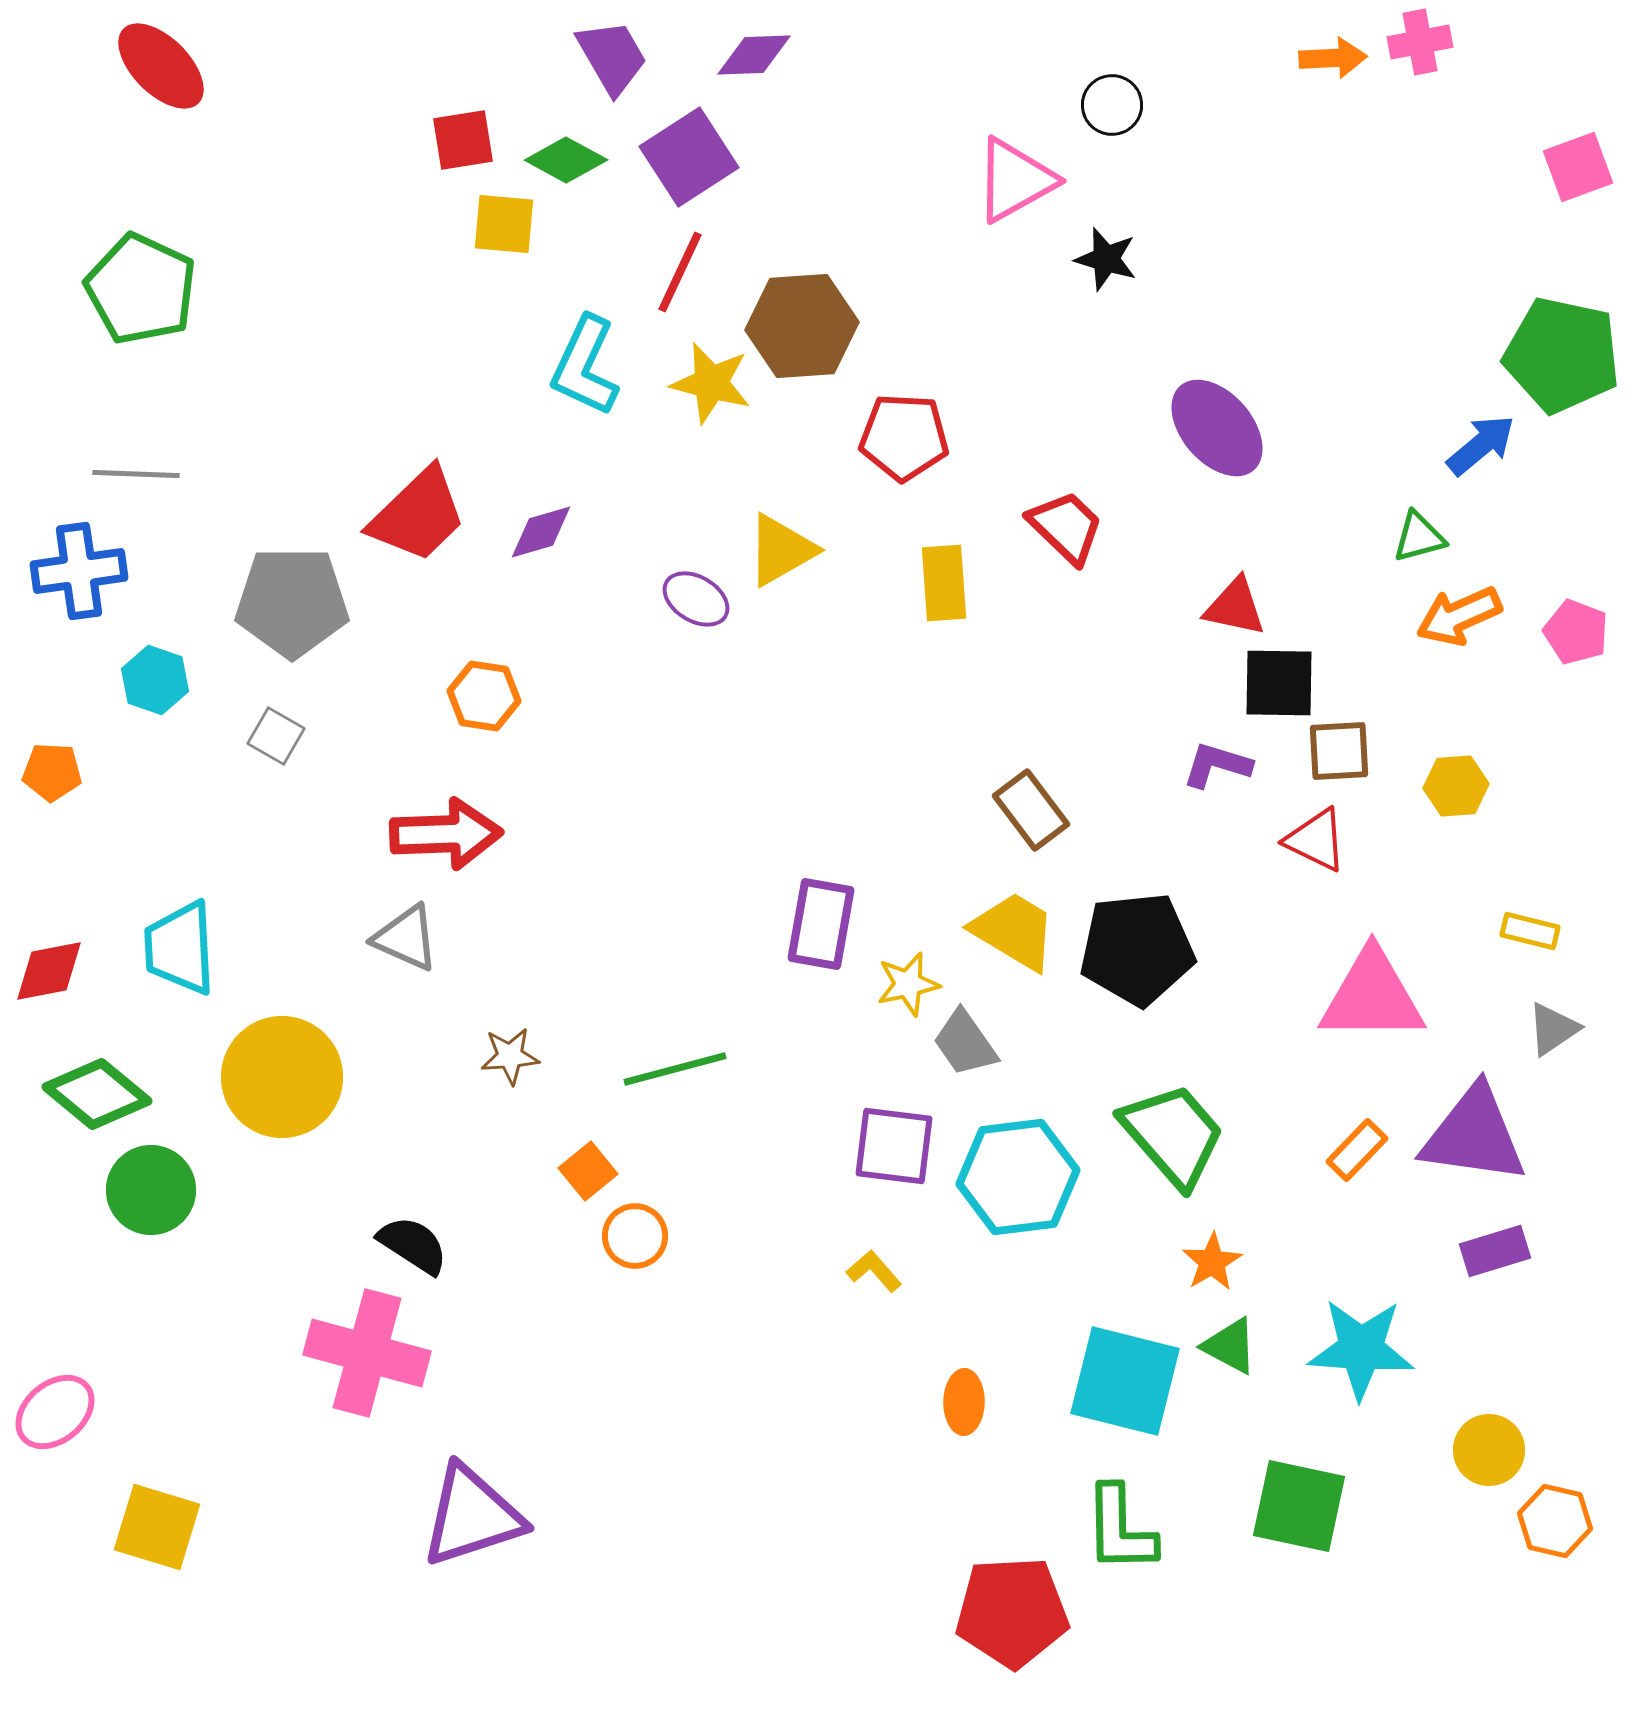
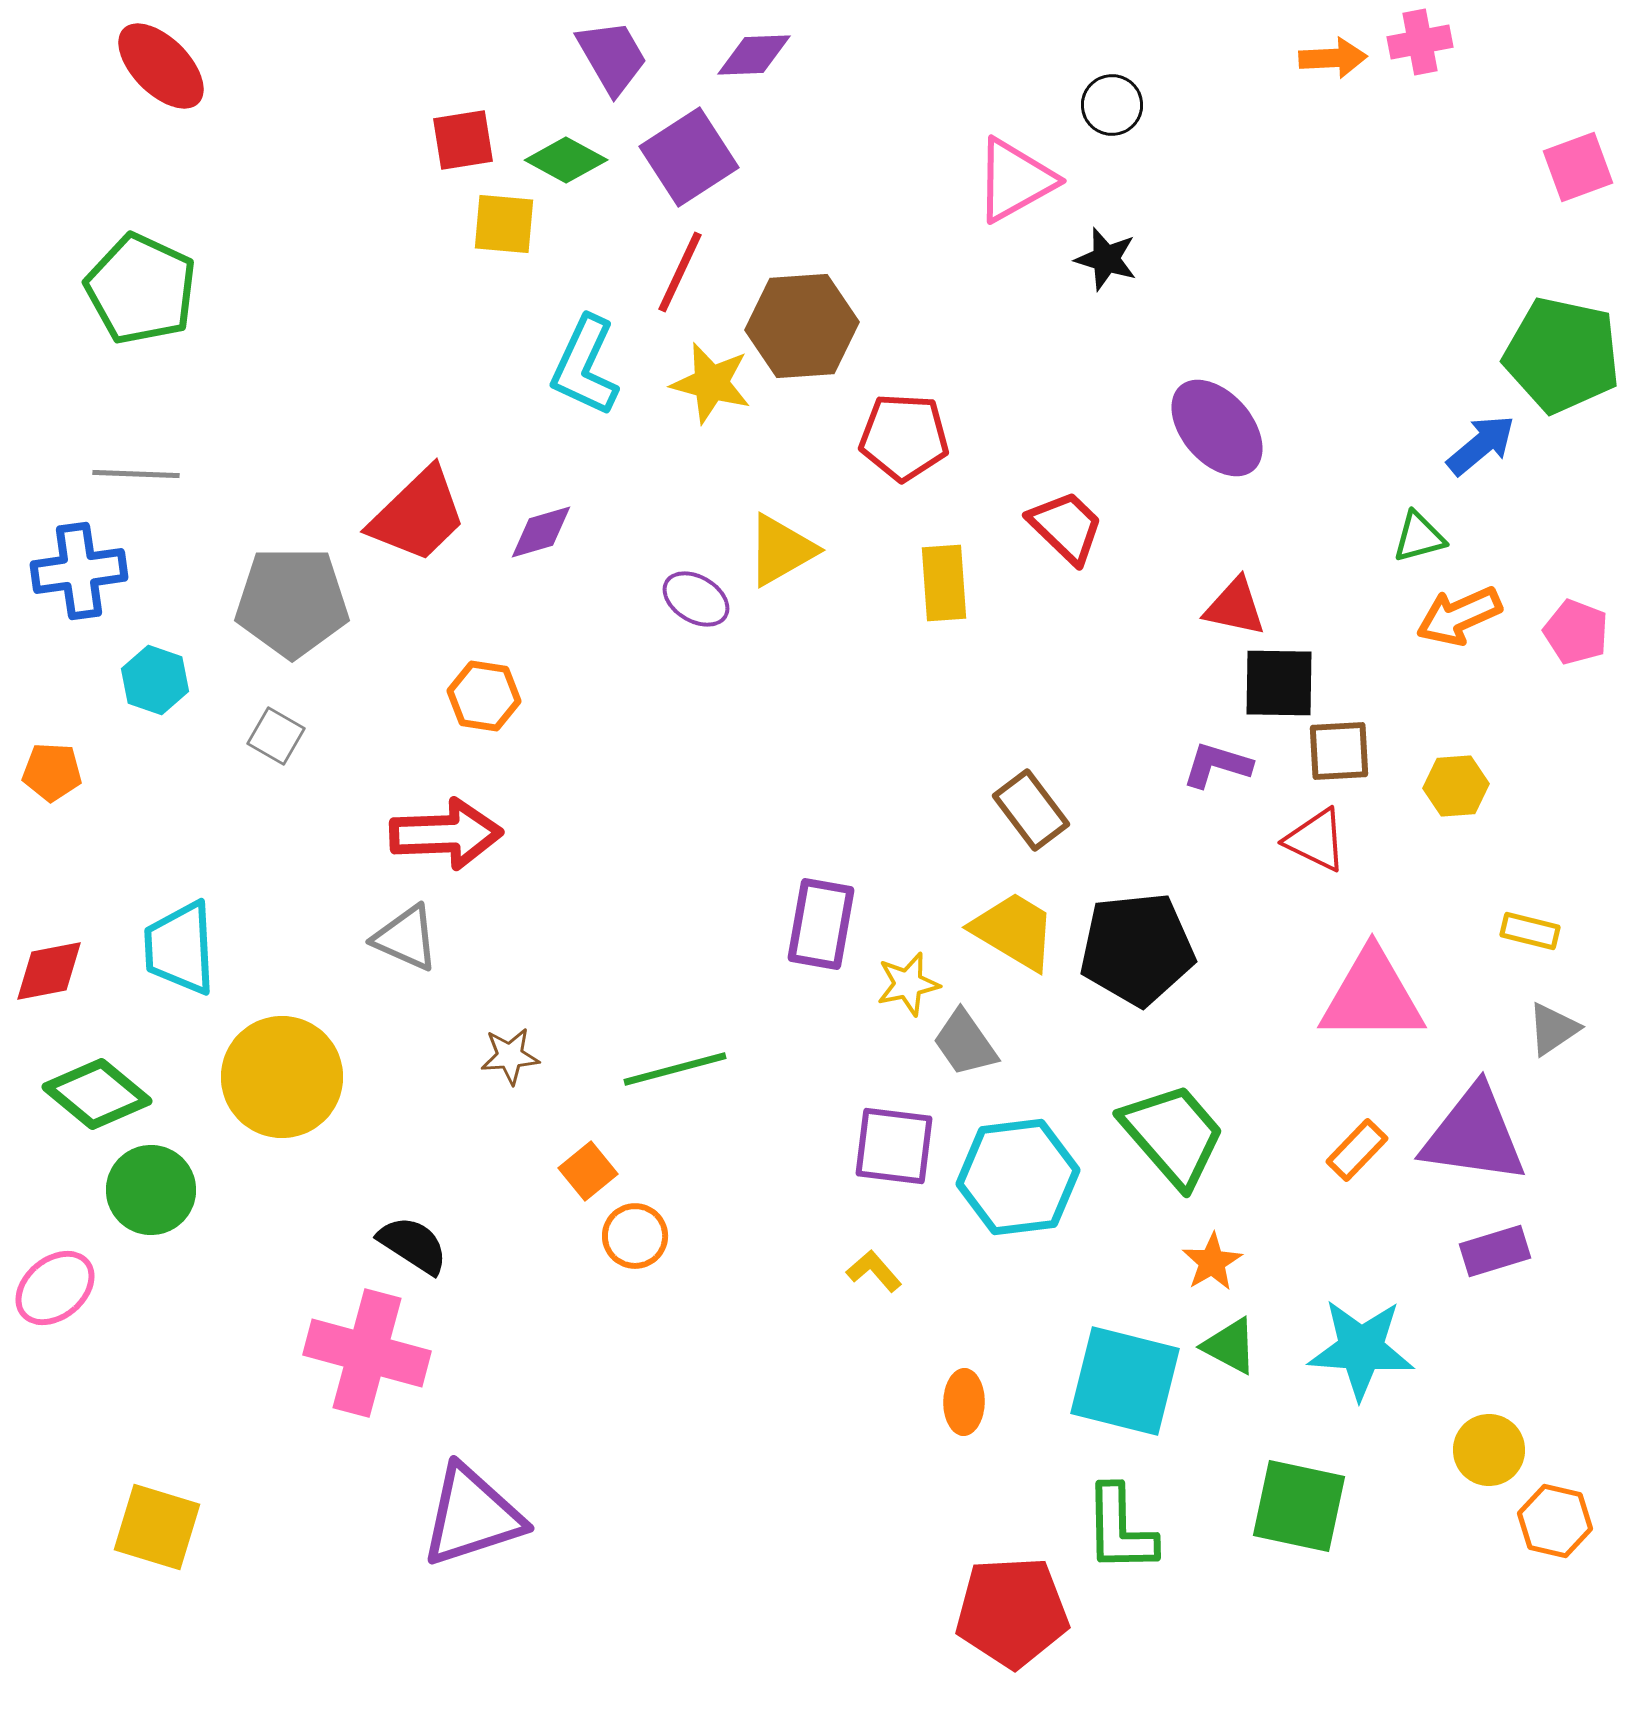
pink ellipse at (55, 1412): moved 124 px up
